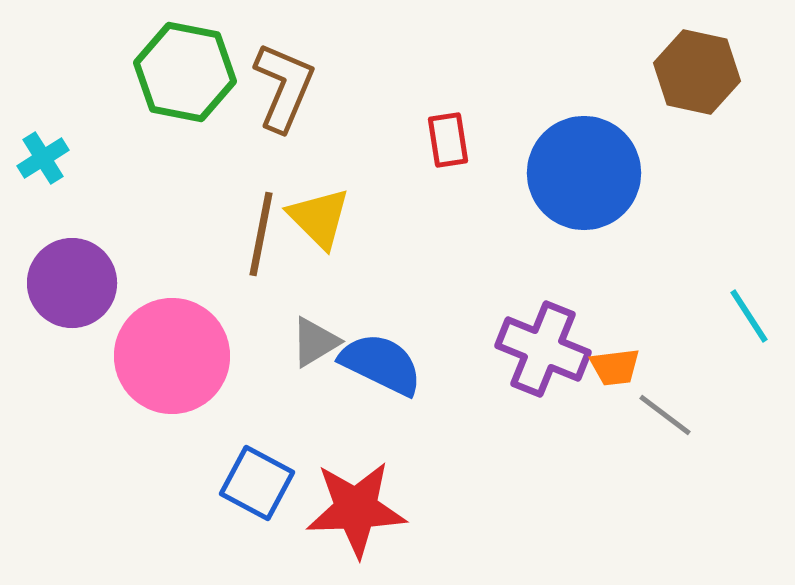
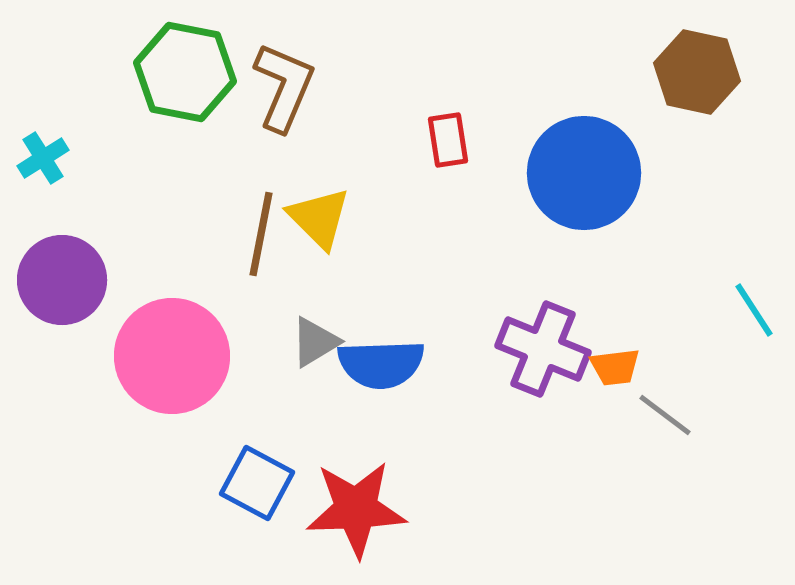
purple circle: moved 10 px left, 3 px up
cyan line: moved 5 px right, 6 px up
blue semicircle: rotated 152 degrees clockwise
